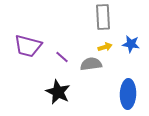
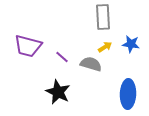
yellow arrow: rotated 16 degrees counterclockwise
gray semicircle: rotated 25 degrees clockwise
